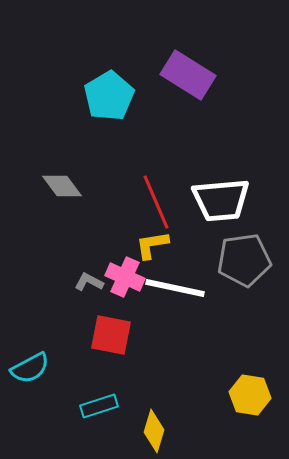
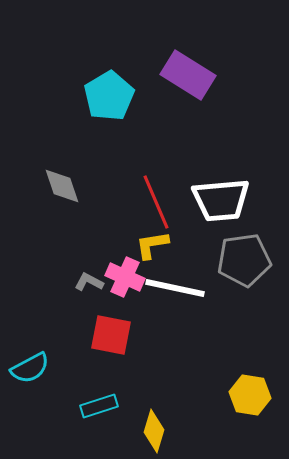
gray diamond: rotated 18 degrees clockwise
